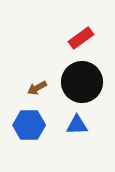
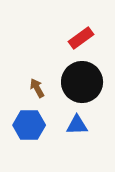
brown arrow: rotated 90 degrees clockwise
